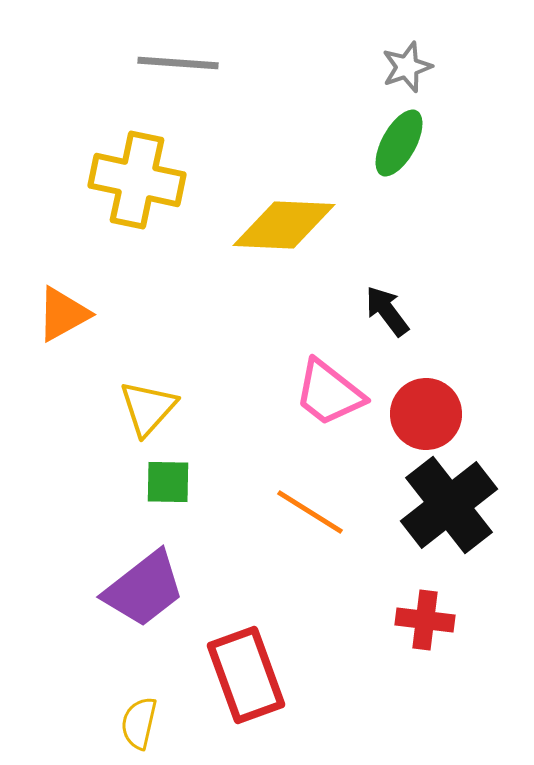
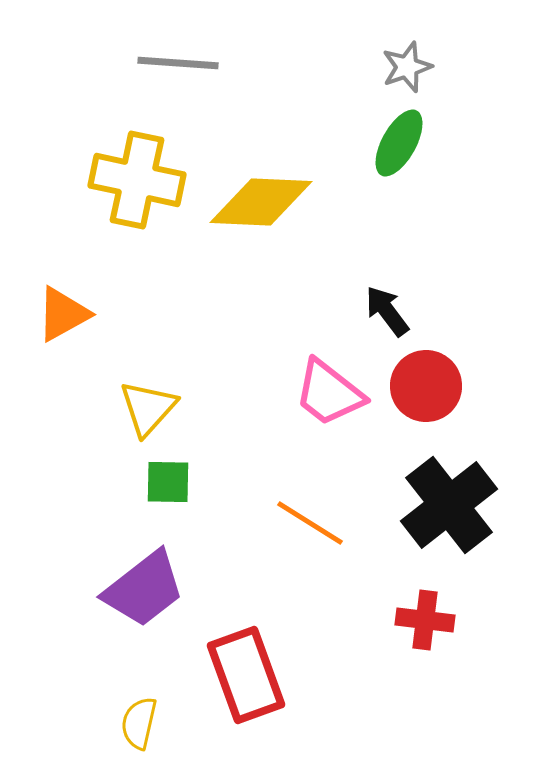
yellow diamond: moved 23 px left, 23 px up
red circle: moved 28 px up
orange line: moved 11 px down
